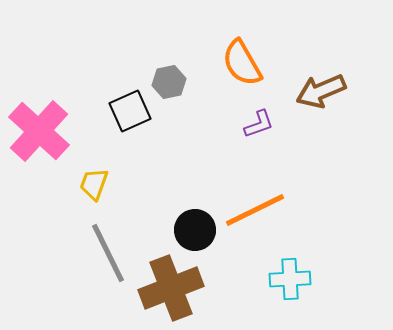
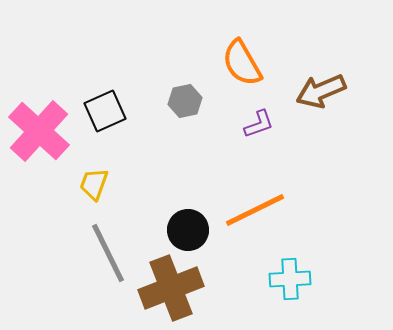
gray hexagon: moved 16 px right, 19 px down
black square: moved 25 px left
black circle: moved 7 px left
